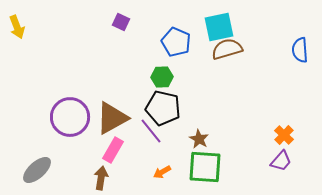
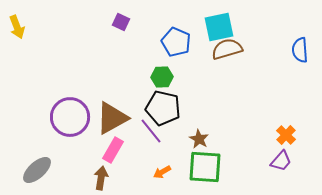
orange cross: moved 2 px right
